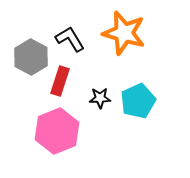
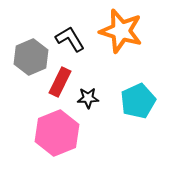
orange star: moved 3 px left, 2 px up
gray hexagon: rotated 8 degrees clockwise
red rectangle: moved 1 px down; rotated 8 degrees clockwise
black star: moved 12 px left
pink hexagon: moved 2 px down
